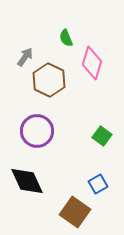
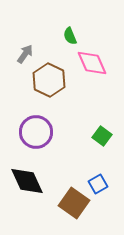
green semicircle: moved 4 px right, 2 px up
gray arrow: moved 3 px up
pink diamond: rotated 40 degrees counterclockwise
purple circle: moved 1 px left, 1 px down
brown square: moved 1 px left, 9 px up
